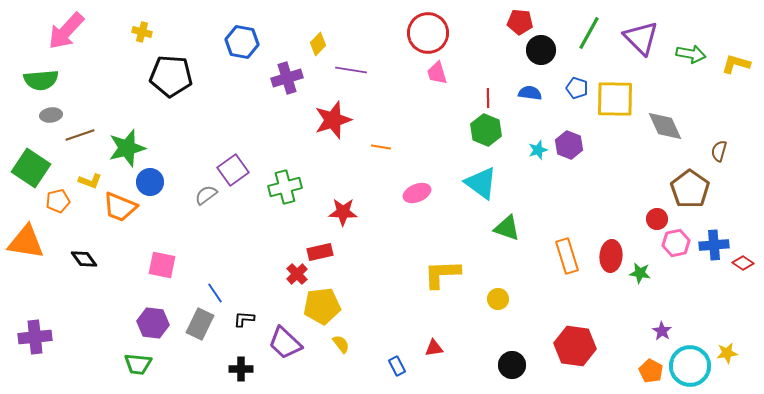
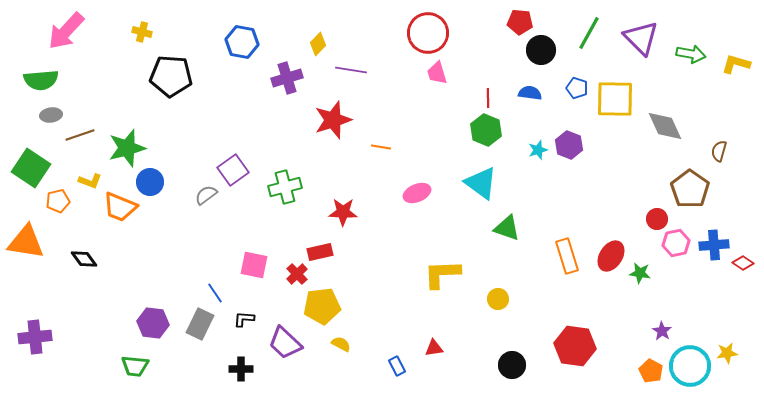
red ellipse at (611, 256): rotated 28 degrees clockwise
pink square at (162, 265): moved 92 px right
yellow semicircle at (341, 344): rotated 24 degrees counterclockwise
green trapezoid at (138, 364): moved 3 px left, 2 px down
